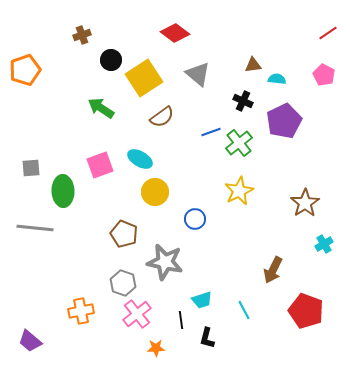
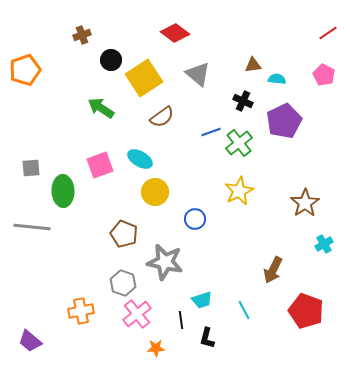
gray line: moved 3 px left, 1 px up
